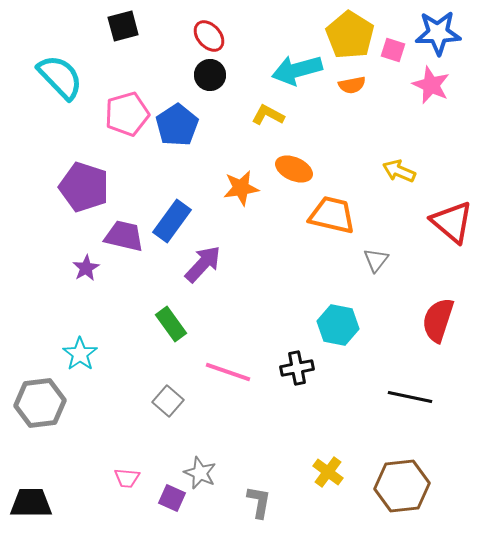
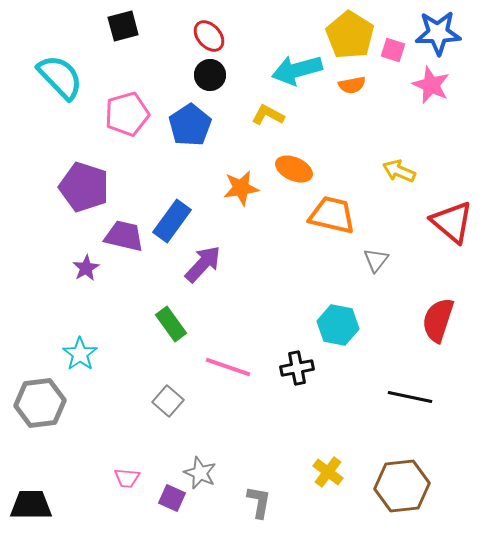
blue pentagon: moved 13 px right
pink line: moved 5 px up
black trapezoid: moved 2 px down
